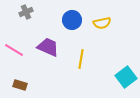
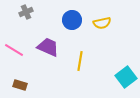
yellow line: moved 1 px left, 2 px down
